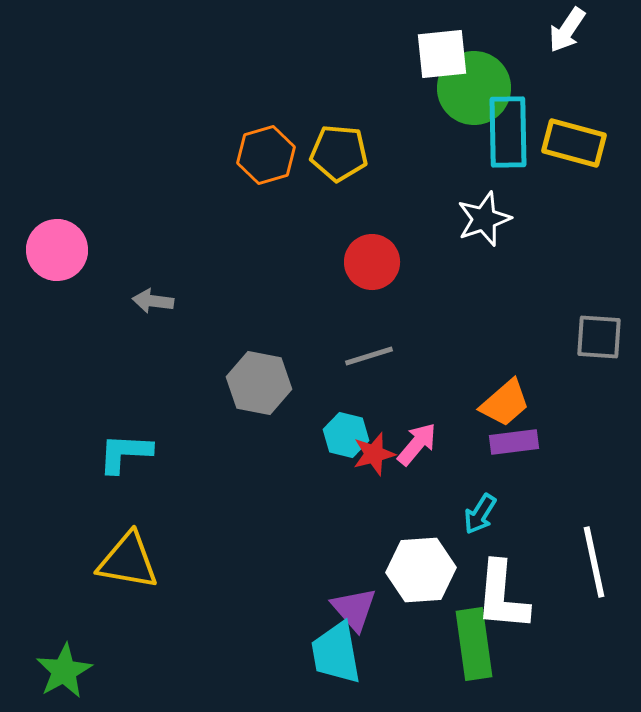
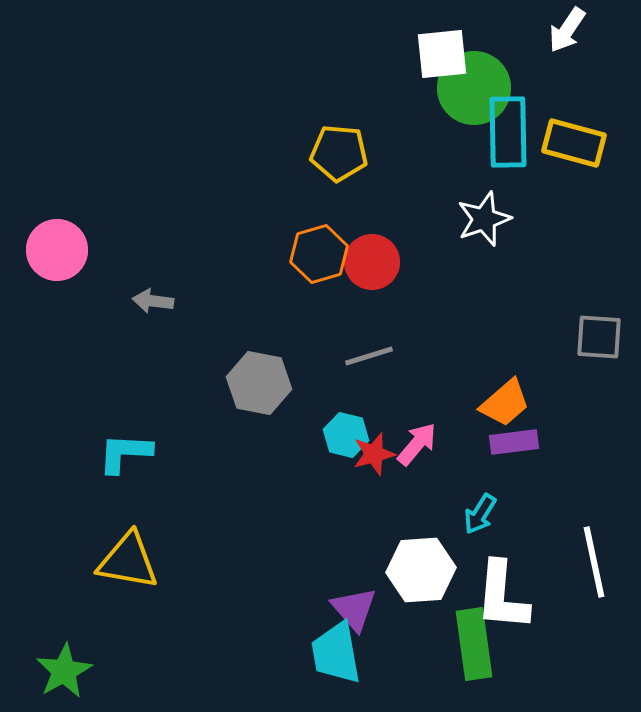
orange hexagon: moved 53 px right, 99 px down
